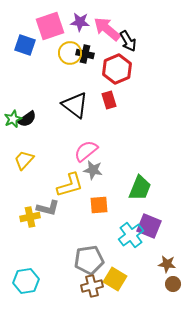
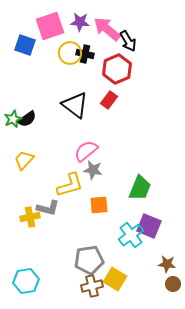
red rectangle: rotated 54 degrees clockwise
